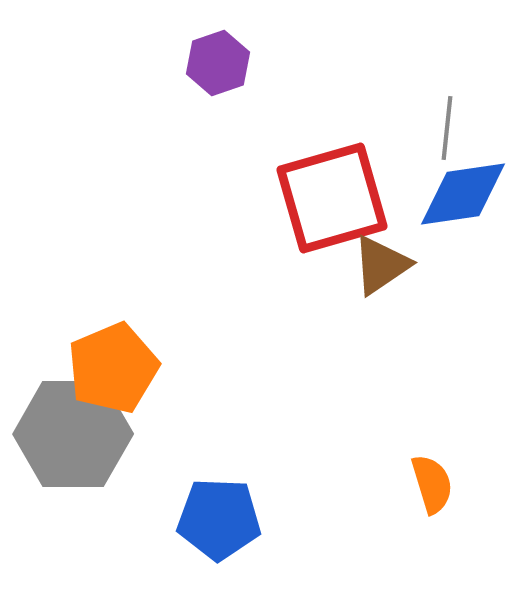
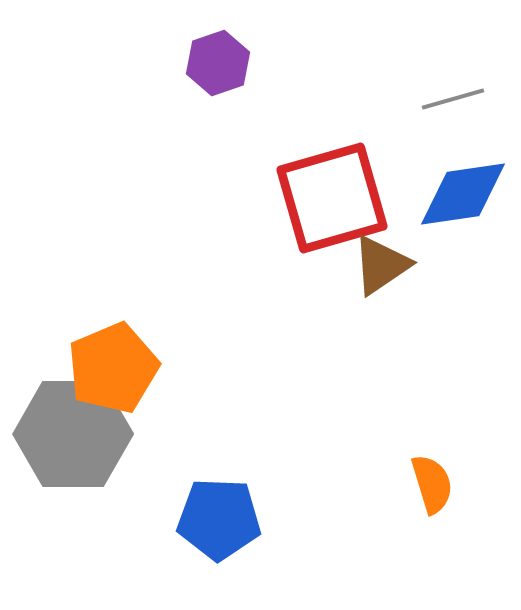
gray line: moved 6 px right, 29 px up; rotated 68 degrees clockwise
